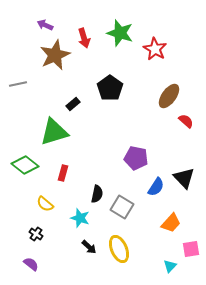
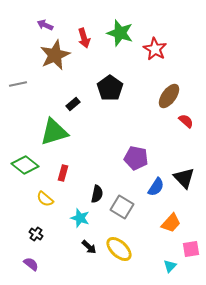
yellow semicircle: moved 5 px up
yellow ellipse: rotated 24 degrees counterclockwise
